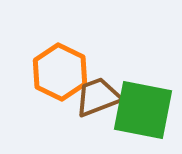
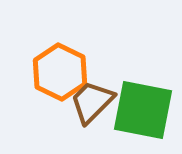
brown trapezoid: moved 6 px left, 5 px down; rotated 24 degrees counterclockwise
